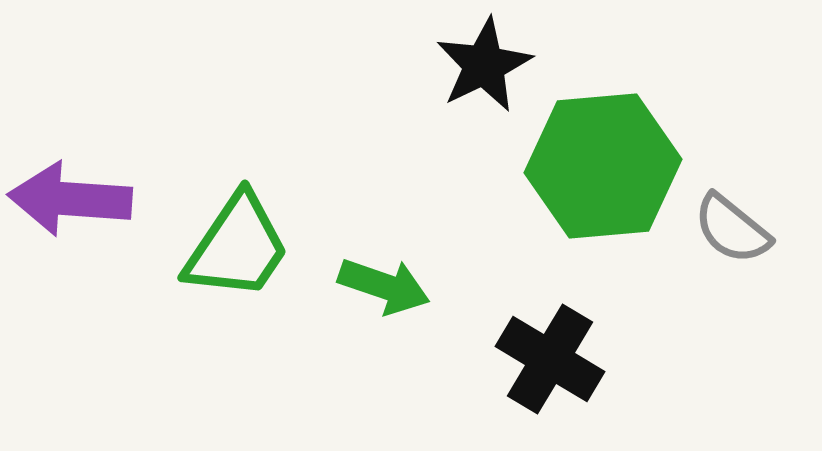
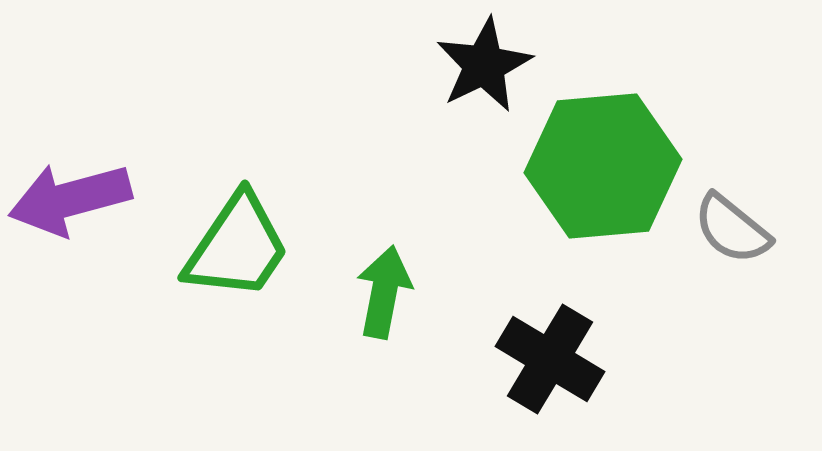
purple arrow: rotated 19 degrees counterclockwise
green arrow: moved 6 px down; rotated 98 degrees counterclockwise
